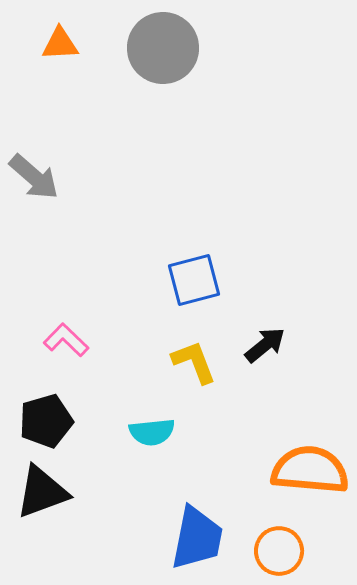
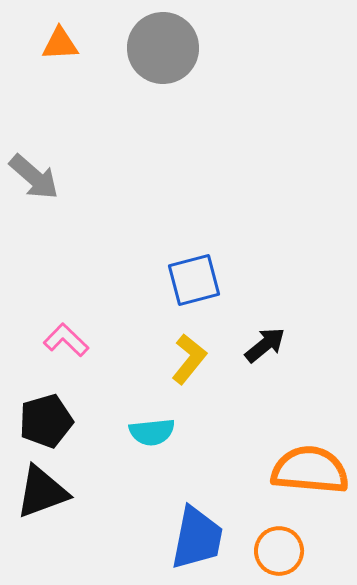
yellow L-shape: moved 5 px left, 3 px up; rotated 60 degrees clockwise
